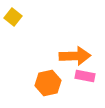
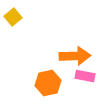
yellow square: rotated 12 degrees clockwise
